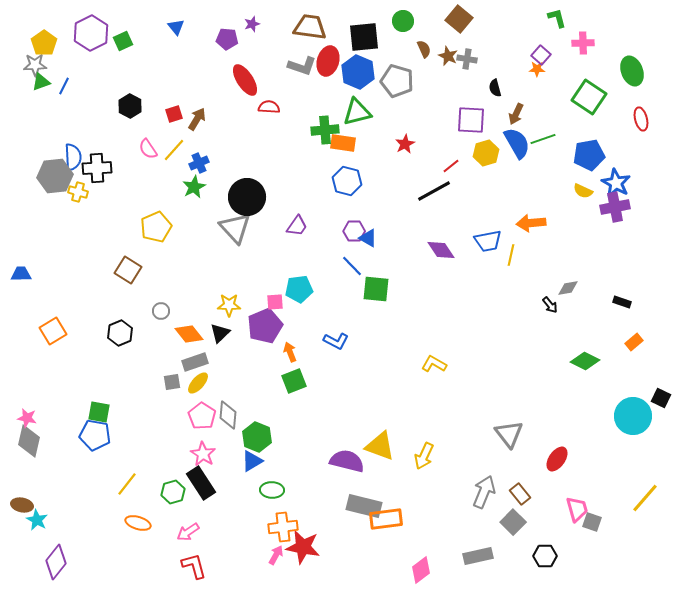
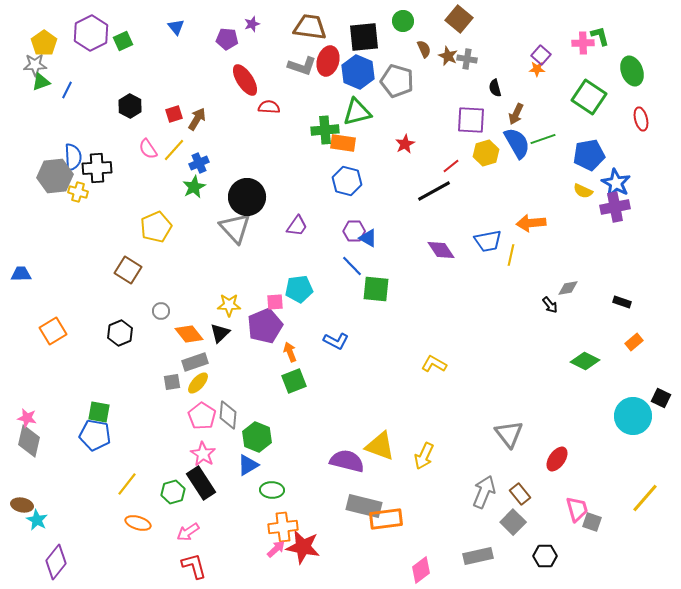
green L-shape at (557, 18): moved 43 px right, 18 px down
blue line at (64, 86): moved 3 px right, 4 px down
blue triangle at (252, 461): moved 4 px left, 4 px down
pink arrow at (276, 555): moved 6 px up; rotated 18 degrees clockwise
